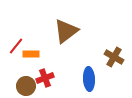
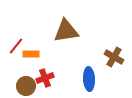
brown triangle: rotated 28 degrees clockwise
